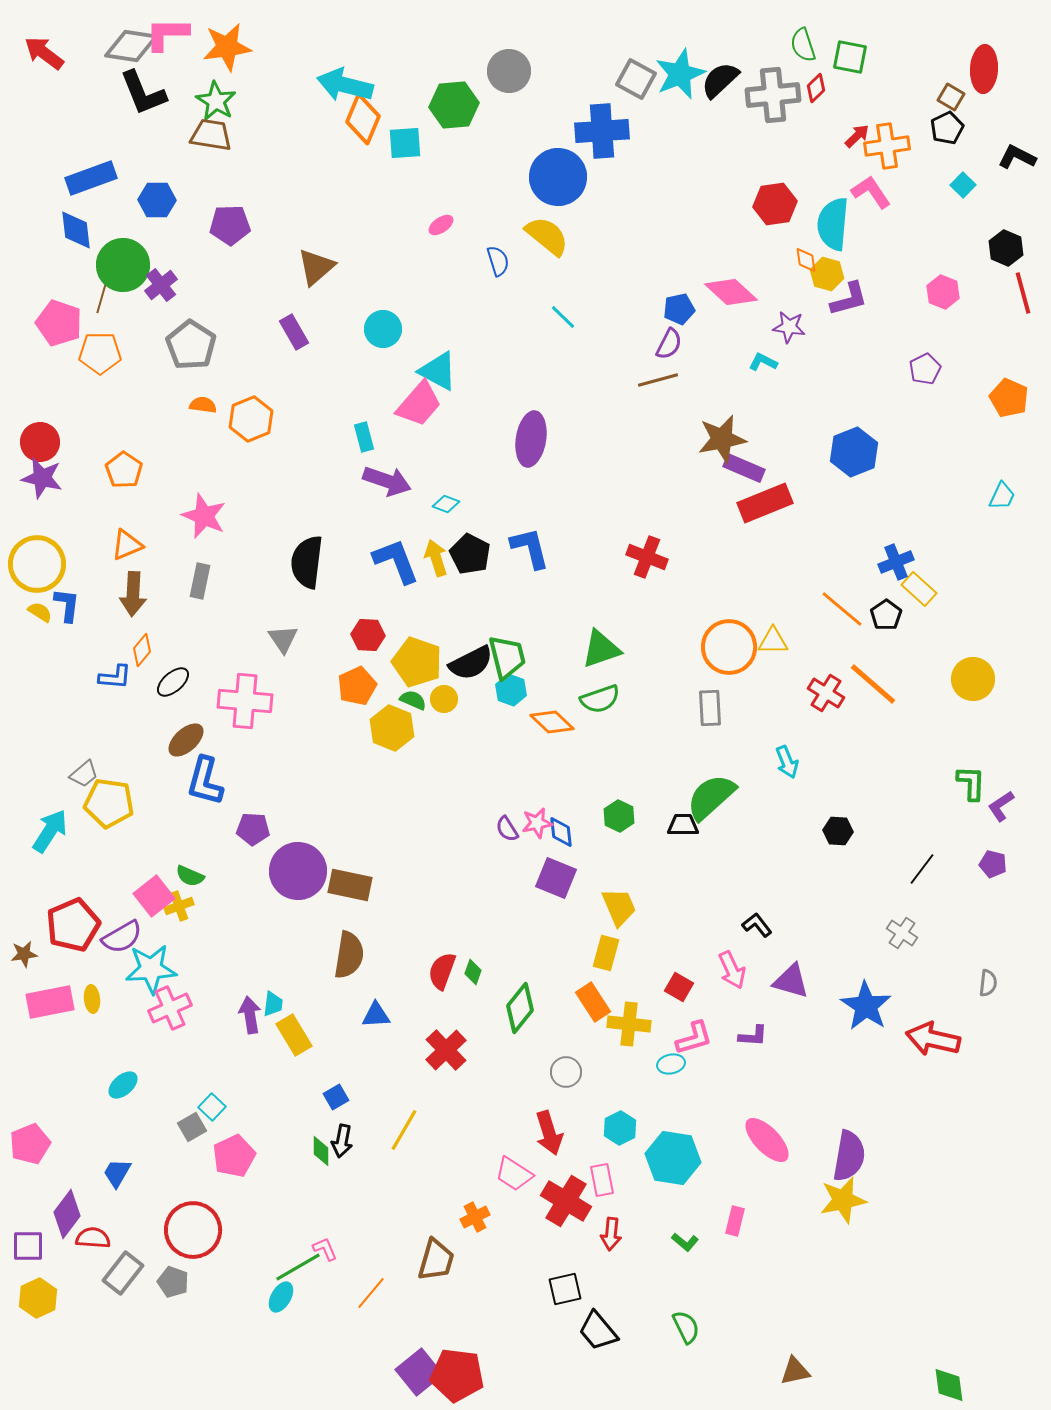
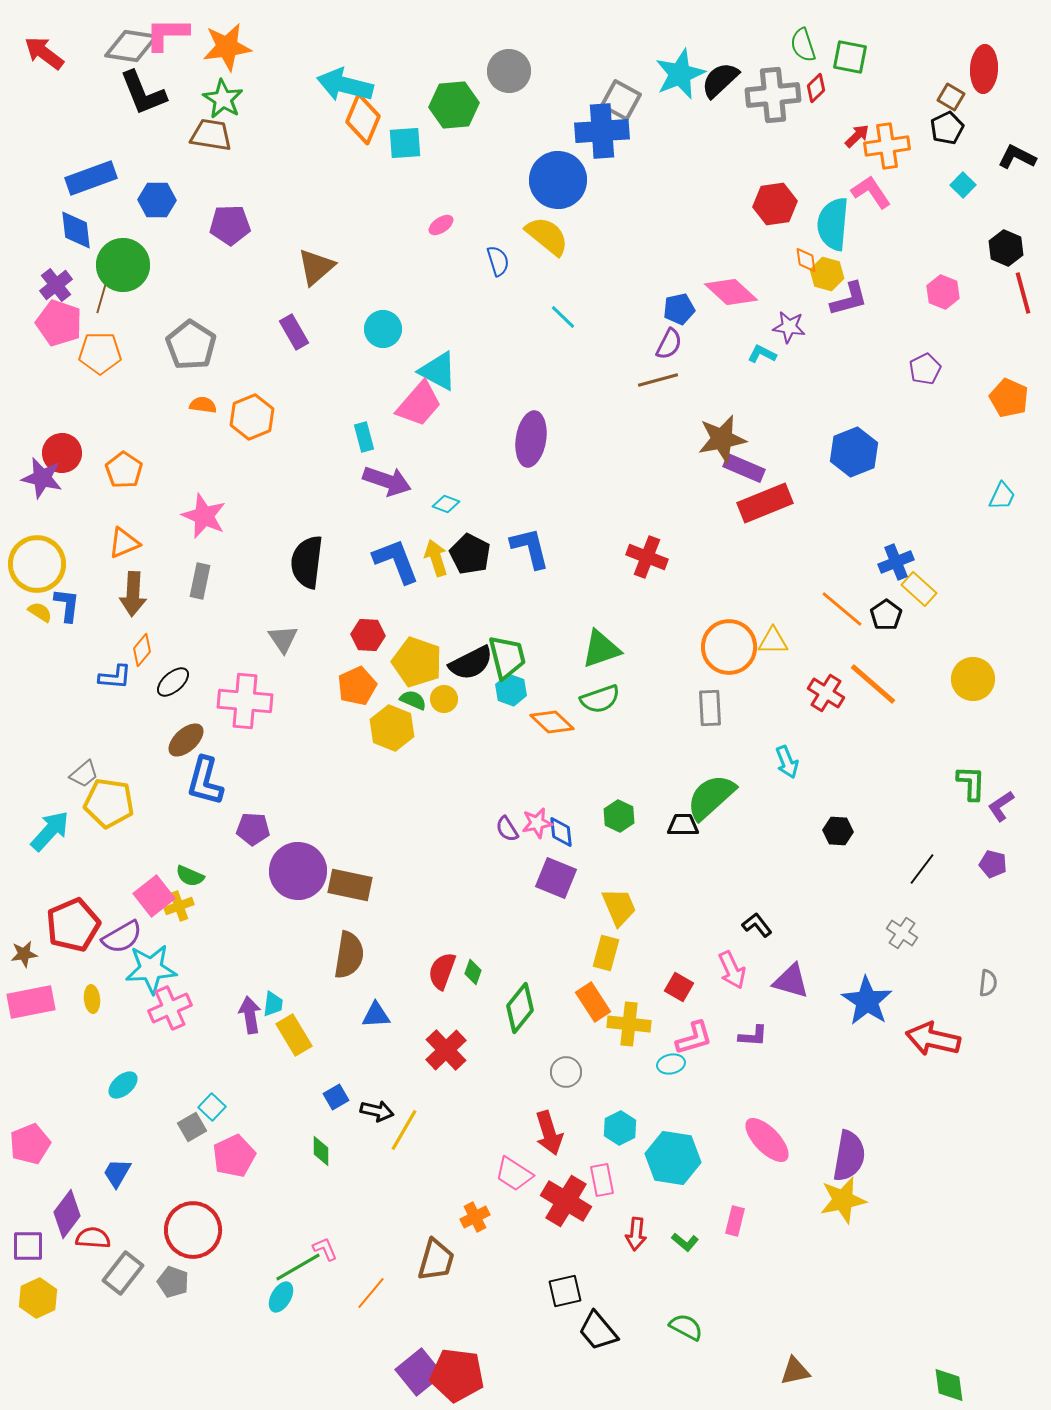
gray square at (636, 79): moved 15 px left, 21 px down
green star at (216, 101): moved 7 px right, 2 px up
blue circle at (558, 177): moved 3 px down
purple cross at (161, 285): moved 105 px left
cyan L-shape at (763, 362): moved 1 px left, 8 px up
orange hexagon at (251, 419): moved 1 px right, 2 px up
red circle at (40, 442): moved 22 px right, 11 px down
orange triangle at (127, 545): moved 3 px left, 2 px up
cyan arrow at (50, 831): rotated 9 degrees clockwise
pink rectangle at (50, 1002): moved 19 px left
blue star at (866, 1006): moved 1 px right, 5 px up
black arrow at (342, 1141): moved 35 px right, 30 px up; rotated 88 degrees counterclockwise
red arrow at (611, 1234): moved 25 px right
black square at (565, 1289): moved 2 px down
green semicircle at (686, 1327): rotated 36 degrees counterclockwise
